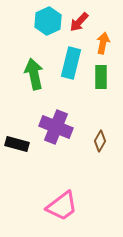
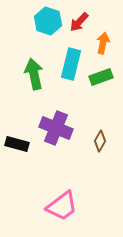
cyan hexagon: rotated 16 degrees counterclockwise
cyan rectangle: moved 1 px down
green rectangle: rotated 70 degrees clockwise
purple cross: moved 1 px down
